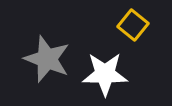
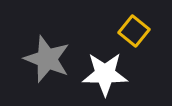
yellow square: moved 1 px right, 6 px down
